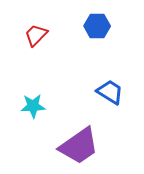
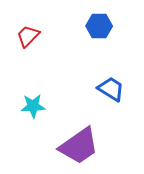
blue hexagon: moved 2 px right
red trapezoid: moved 8 px left, 1 px down
blue trapezoid: moved 1 px right, 3 px up
